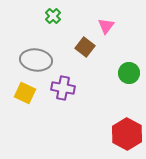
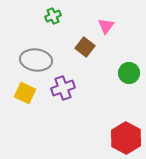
green cross: rotated 21 degrees clockwise
purple cross: rotated 30 degrees counterclockwise
red hexagon: moved 1 px left, 4 px down
